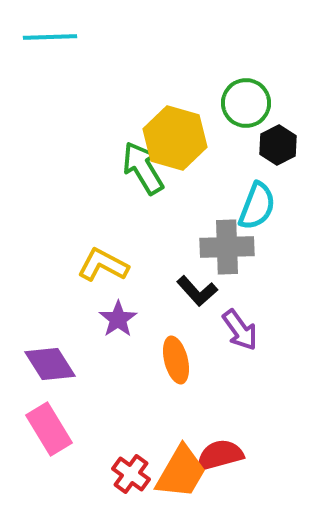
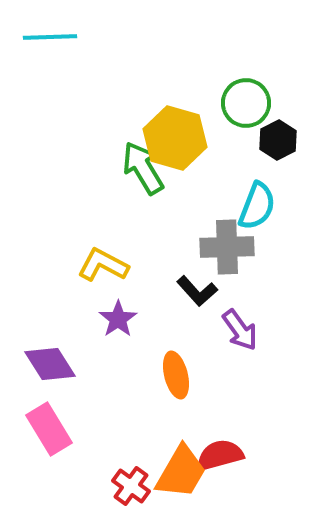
black hexagon: moved 5 px up
orange ellipse: moved 15 px down
red cross: moved 12 px down
